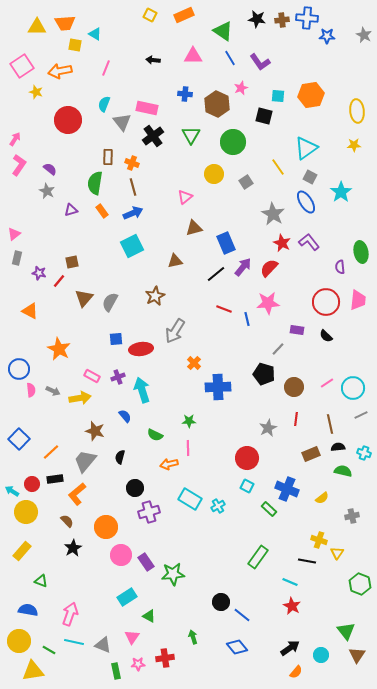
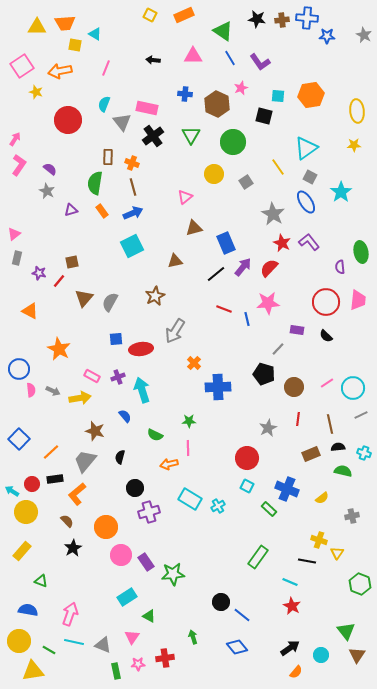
red line at (296, 419): moved 2 px right
